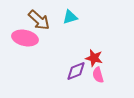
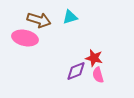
brown arrow: rotated 25 degrees counterclockwise
